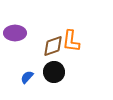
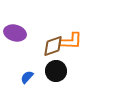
purple ellipse: rotated 15 degrees clockwise
orange L-shape: rotated 95 degrees counterclockwise
black circle: moved 2 px right, 1 px up
